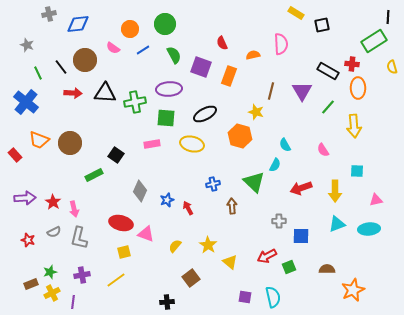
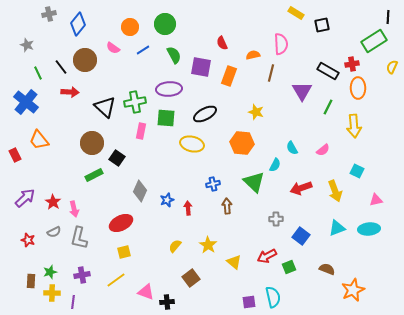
blue diamond at (78, 24): rotated 45 degrees counterclockwise
orange circle at (130, 29): moved 2 px up
red cross at (352, 64): rotated 16 degrees counterclockwise
purple square at (201, 67): rotated 10 degrees counterclockwise
yellow semicircle at (392, 67): rotated 40 degrees clockwise
brown line at (271, 91): moved 18 px up
red arrow at (73, 93): moved 3 px left, 1 px up
black triangle at (105, 93): moved 14 px down; rotated 40 degrees clockwise
green line at (328, 107): rotated 14 degrees counterclockwise
orange hexagon at (240, 136): moved 2 px right, 7 px down; rotated 10 degrees counterclockwise
orange trapezoid at (39, 140): rotated 30 degrees clockwise
brown circle at (70, 143): moved 22 px right
pink rectangle at (152, 144): moved 11 px left, 13 px up; rotated 70 degrees counterclockwise
cyan semicircle at (285, 145): moved 7 px right, 3 px down
pink semicircle at (323, 150): rotated 96 degrees counterclockwise
red rectangle at (15, 155): rotated 16 degrees clockwise
black square at (116, 155): moved 1 px right, 3 px down
cyan square at (357, 171): rotated 24 degrees clockwise
yellow arrow at (335, 191): rotated 20 degrees counterclockwise
purple arrow at (25, 198): rotated 40 degrees counterclockwise
brown arrow at (232, 206): moved 5 px left
red arrow at (188, 208): rotated 24 degrees clockwise
gray cross at (279, 221): moved 3 px left, 2 px up
red ellipse at (121, 223): rotated 40 degrees counterclockwise
cyan triangle at (337, 224): moved 4 px down
pink triangle at (146, 234): moved 58 px down
blue square at (301, 236): rotated 36 degrees clockwise
yellow triangle at (230, 262): moved 4 px right
brown semicircle at (327, 269): rotated 21 degrees clockwise
brown rectangle at (31, 284): moved 3 px up; rotated 64 degrees counterclockwise
yellow cross at (52, 293): rotated 28 degrees clockwise
purple square at (245, 297): moved 4 px right, 5 px down; rotated 16 degrees counterclockwise
